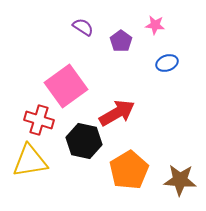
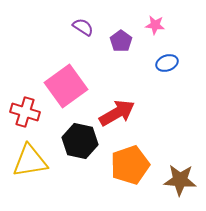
red cross: moved 14 px left, 8 px up
black hexagon: moved 4 px left
orange pentagon: moved 1 px right, 5 px up; rotated 12 degrees clockwise
